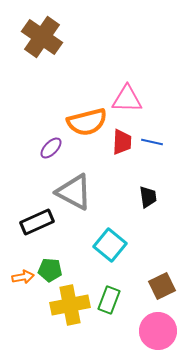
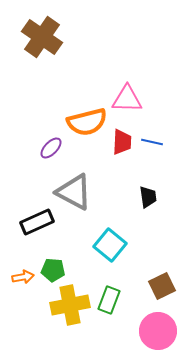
green pentagon: moved 3 px right
